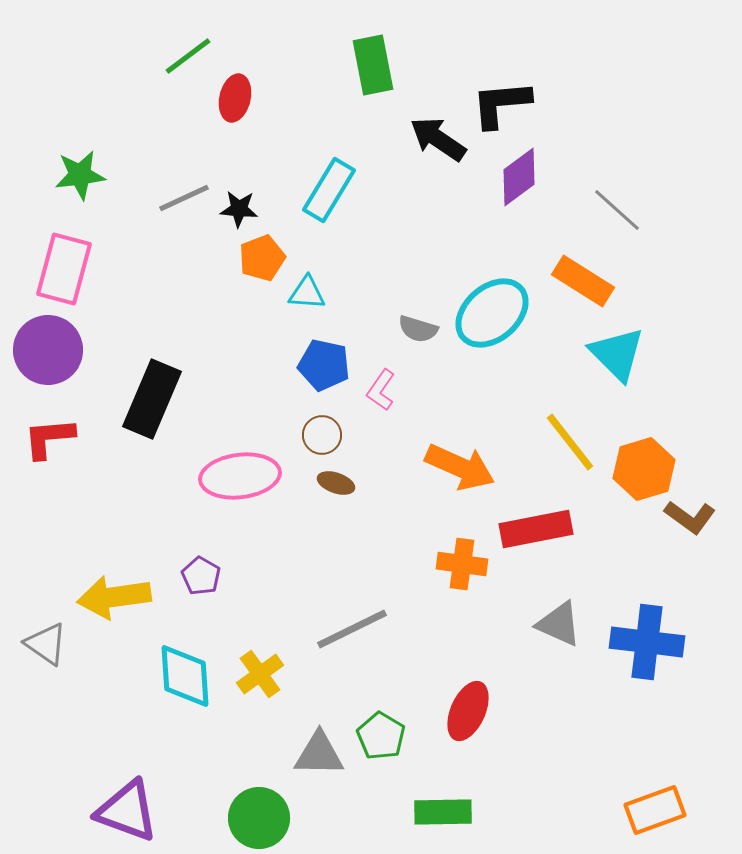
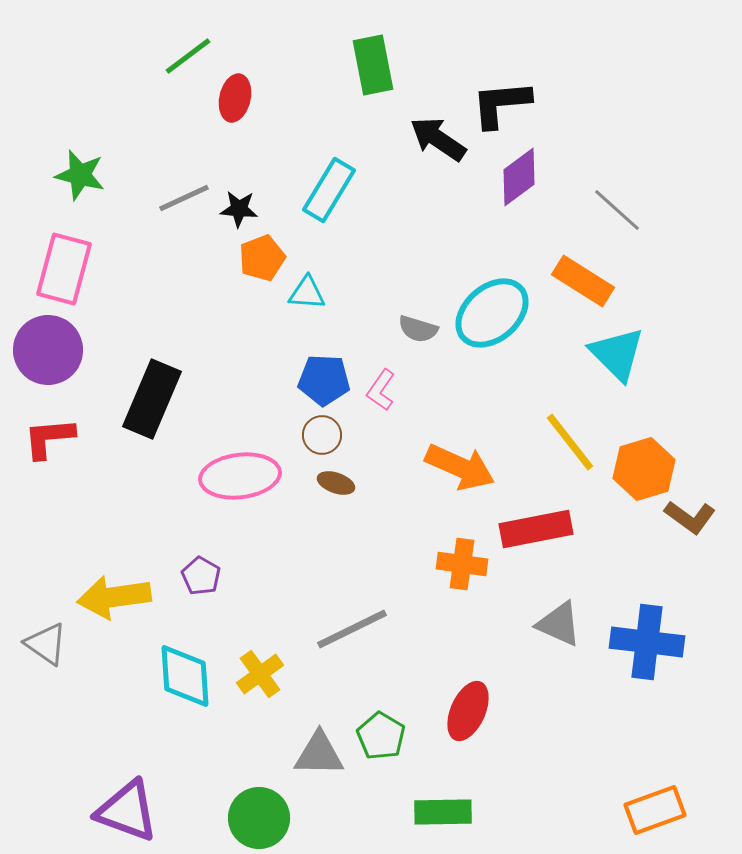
green star at (80, 175): rotated 21 degrees clockwise
blue pentagon at (324, 365): moved 15 px down; rotated 9 degrees counterclockwise
